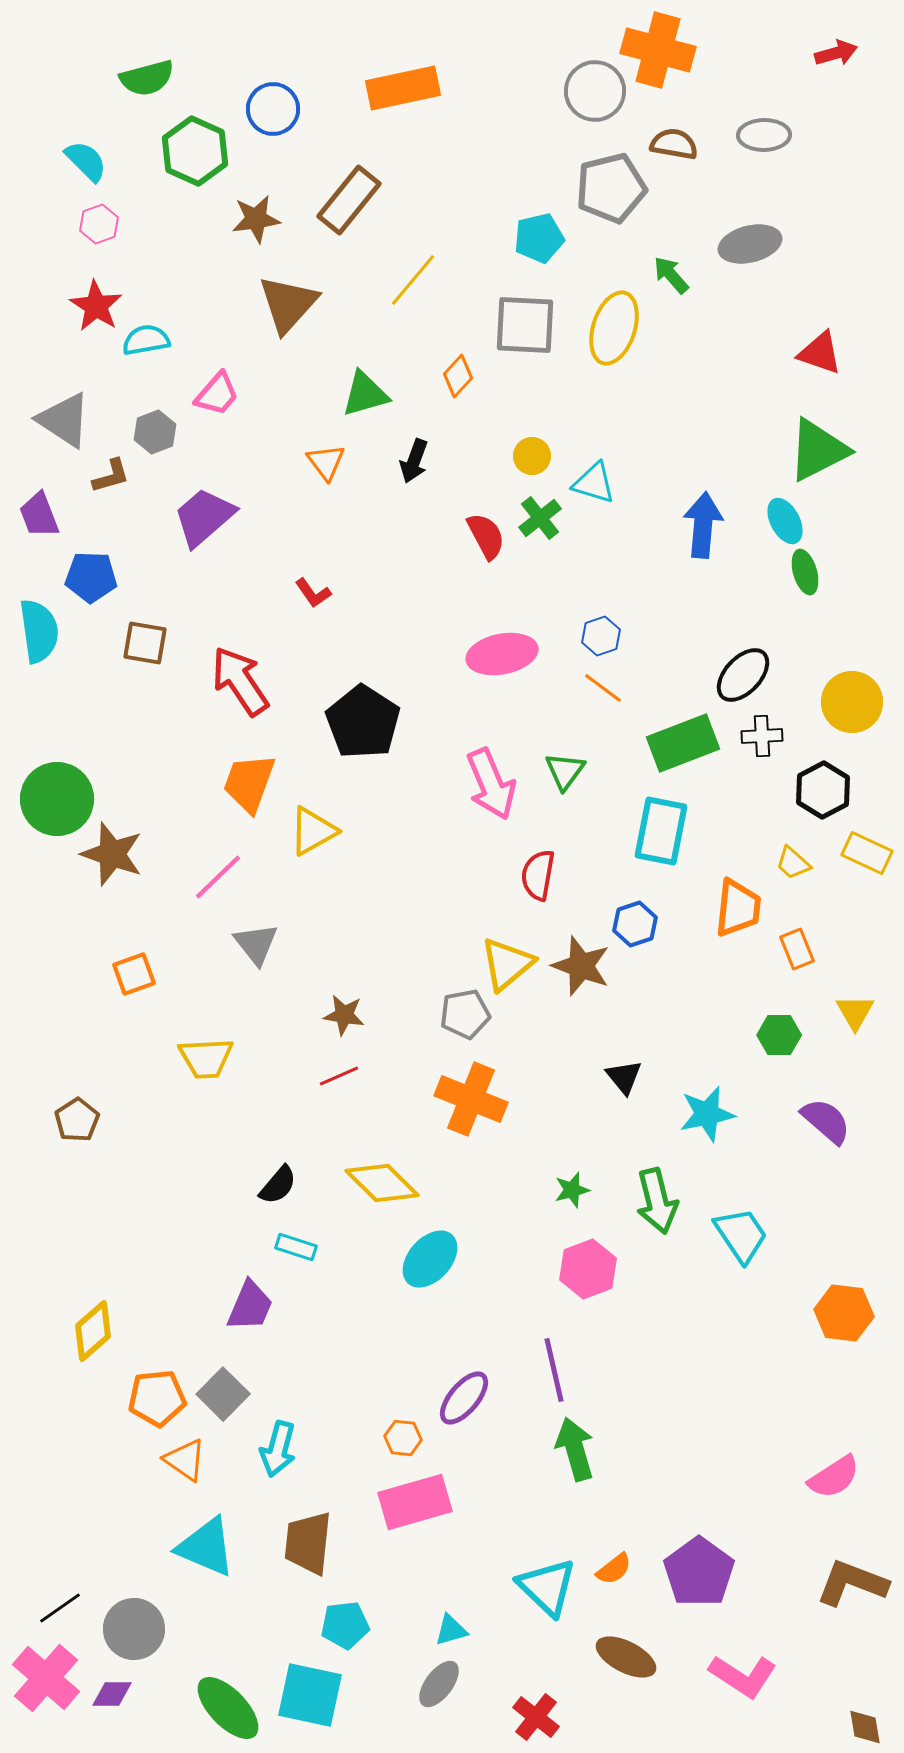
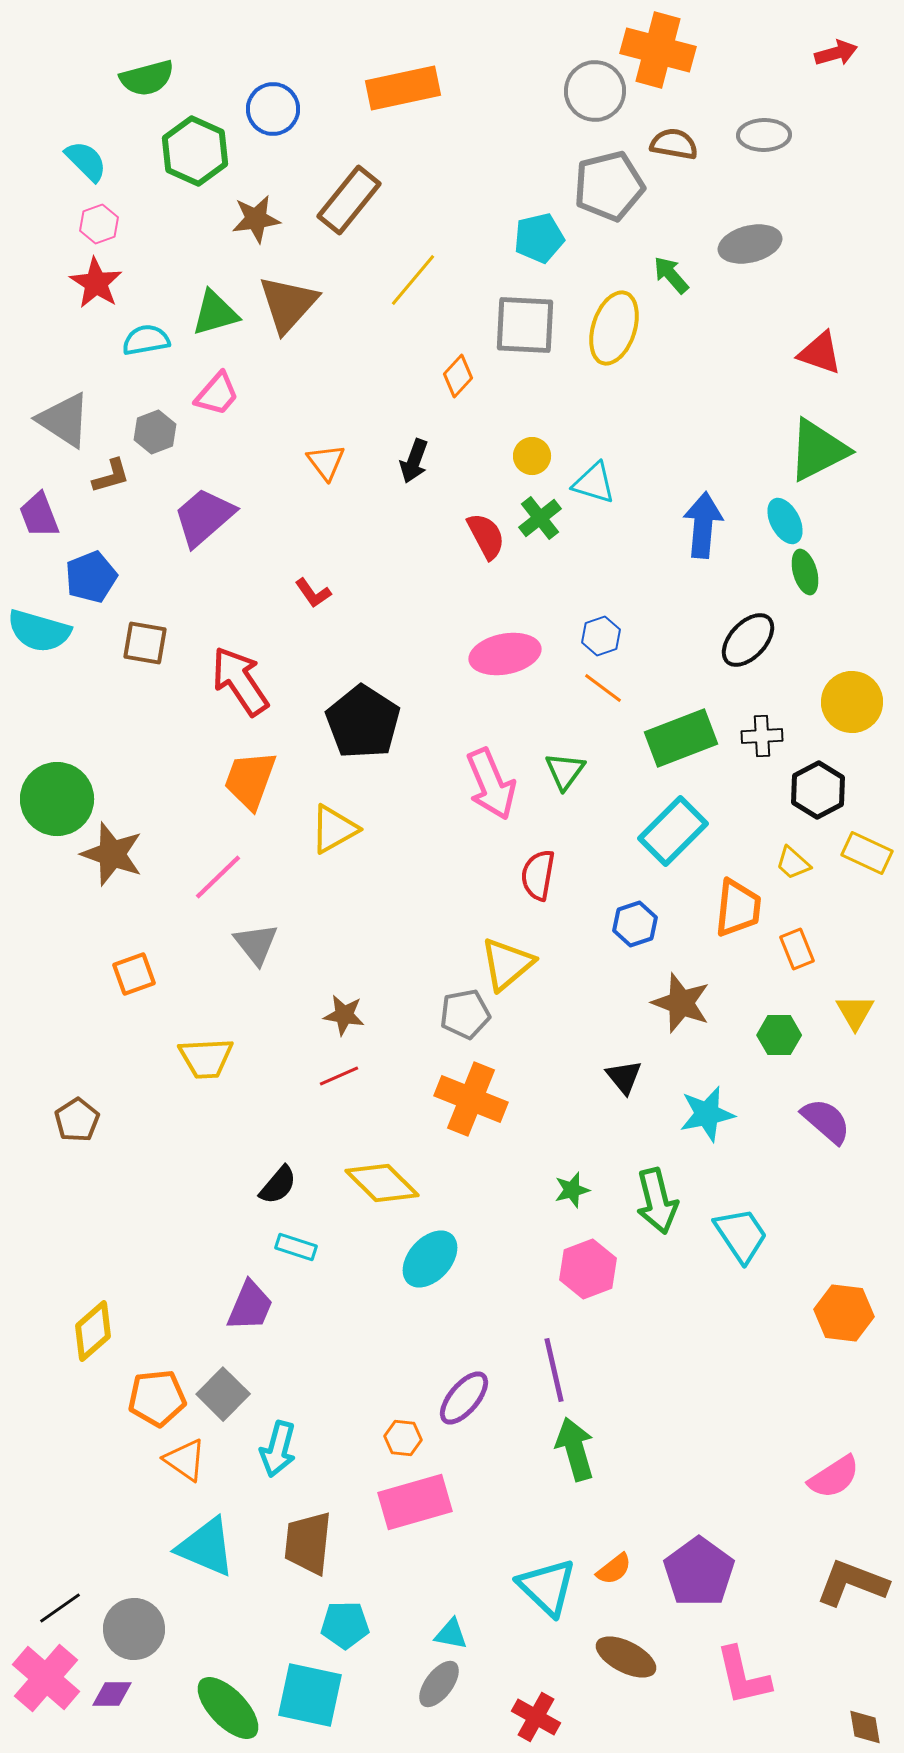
gray pentagon at (611, 188): moved 2 px left, 2 px up
red star at (96, 306): moved 23 px up
green triangle at (365, 394): moved 150 px left, 81 px up
blue pentagon at (91, 577): rotated 24 degrees counterclockwise
cyan semicircle at (39, 631): rotated 114 degrees clockwise
pink ellipse at (502, 654): moved 3 px right
black ellipse at (743, 675): moved 5 px right, 35 px up
green rectangle at (683, 743): moved 2 px left, 5 px up
orange trapezoid at (249, 783): moved 1 px right, 3 px up
black hexagon at (823, 790): moved 5 px left
yellow triangle at (313, 831): moved 21 px right, 2 px up
cyan rectangle at (661, 831): moved 12 px right; rotated 34 degrees clockwise
brown star at (581, 966): moved 100 px right, 37 px down
cyan pentagon at (345, 1625): rotated 6 degrees clockwise
cyan triangle at (451, 1630): moved 4 px down; rotated 27 degrees clockwise
pink L-shape at (743, 1676): rotated 44 degrees clockwise
red cross at (536, 1717): rotated 9 degrees counterclockwise
